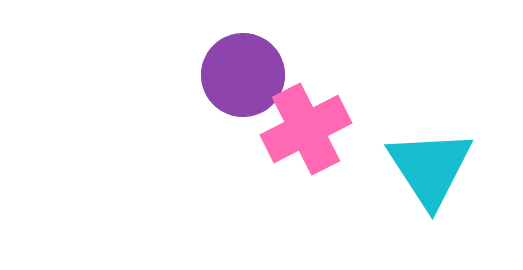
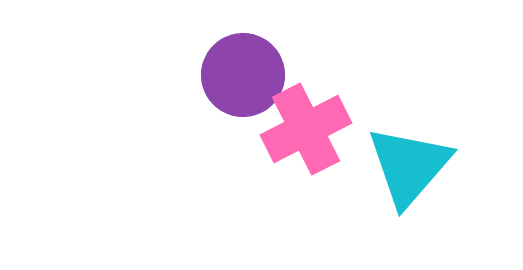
cyan triangle: moved 21 px left, 2 px up; rotated 14 degrees clockwise
